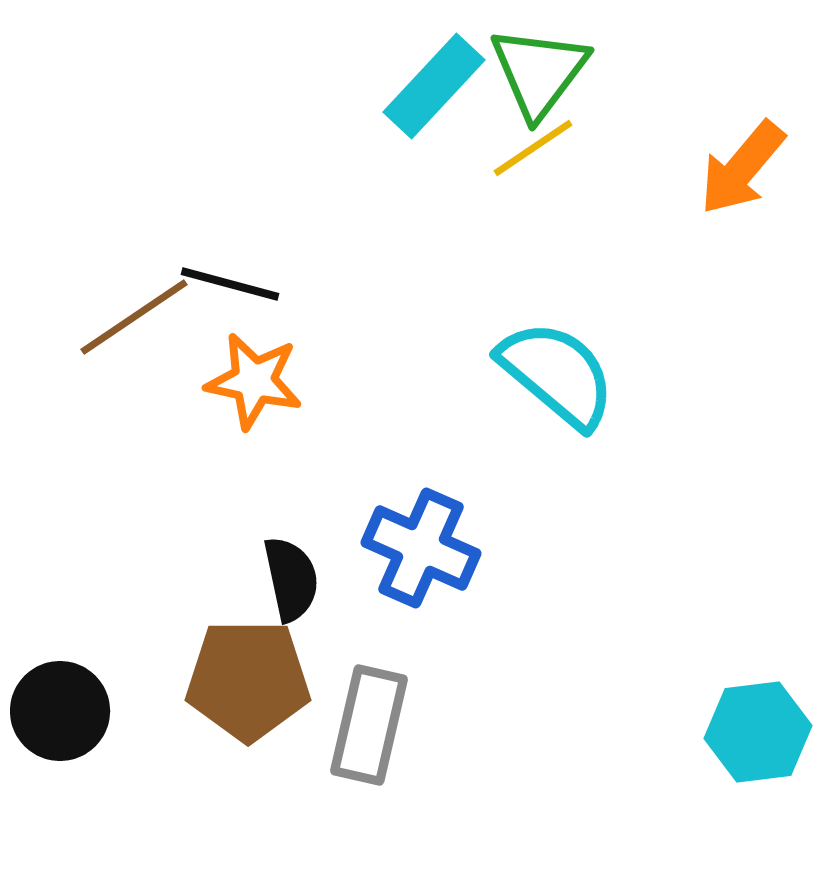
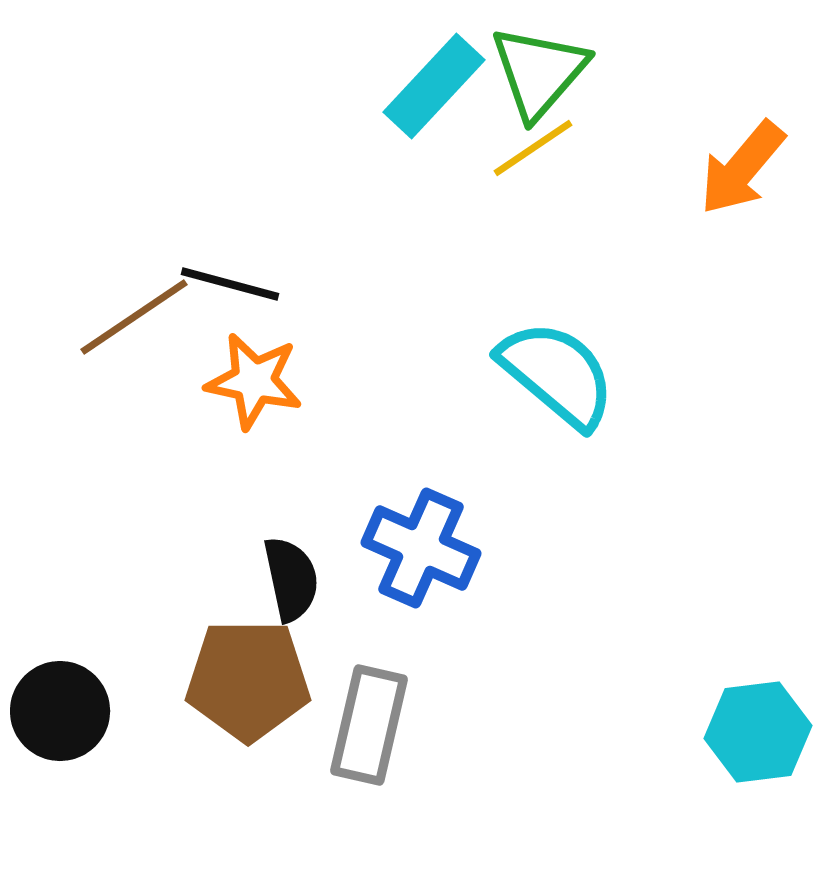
green triangle: rotated 4 degrees clockwise
